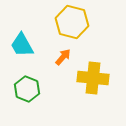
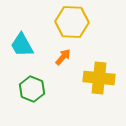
yellow hexagon: rotated 12 degrees counterclockwise
yellow cross: moved 6 px right
green hexagon: moved 5 px right
